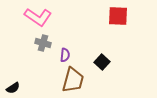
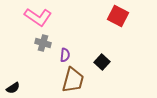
red square: rotated 25 degrees clockwise
